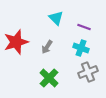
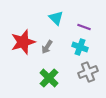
red star: moved 7 px right
cyan cross: moved 1 px left, 1 px up
